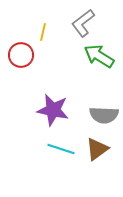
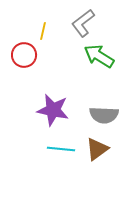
yellow line: moved 1 px up
red circle: moved 3 px right
cyan line: rotated 12 degrees counterclockwise
